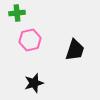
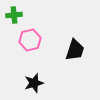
green cross: moved 3 px left, 2 px down
